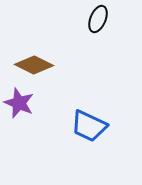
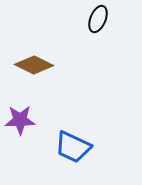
purple star: moved 1 px right, 17 px down; rotated 24 degrees counterclockwise
blue trapezoid: moved 16 px left, 21 px down
